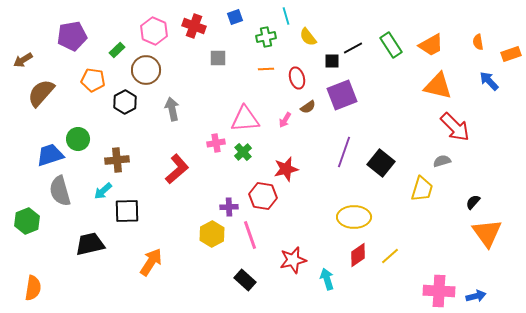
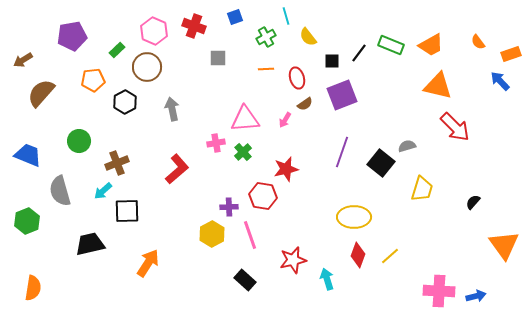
green cross at (266, 37): rotated 18 degrees counterclockwise
orange semicircle at (478, 42): rotated 28 degrees counterclockwise
green rectangle at (391, 45): rotated 35 degrees counterclockwise
black line at (353, 48): moved 6 px right, 5 px down; rotated 24 degrees counterclockwise
brown circle at (146, 70): moved 1 px right, 3 px up
orange pentagon at (93, 80): rotated 15 degrees counterclockwise
blue arrow at (489, 81): moved 11 px right
brown semicircle at (308, 107): moved 3 px left, 3 px up
green circle at (78, 139): moved 1 px right, 2 px down
purple line at (344, 152): moved 2 px left
blue trapezoid at (50, 155): moved 22 px left; rotated 40 degrees clockwise
brown cross at (117, 160): moved 3 px down; rotated 15 degrees counterclockwise
gray semicircle at (442, 161): moved 35 px left, 15 px up
orange triangle at (487, 233): moved 17 px right, 12 px down
red diamond at (358, 255): rotated 35 degrees counterclockwise
orange arrow at (151, 262): moved 3 px left, 1 px down
